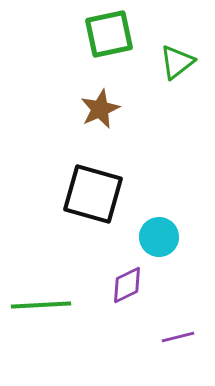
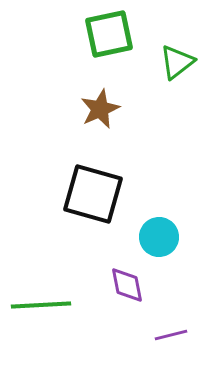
purple diamond: rotated 75 degrees counterclockwise
purple line: moved 7 px left, 2 px up
